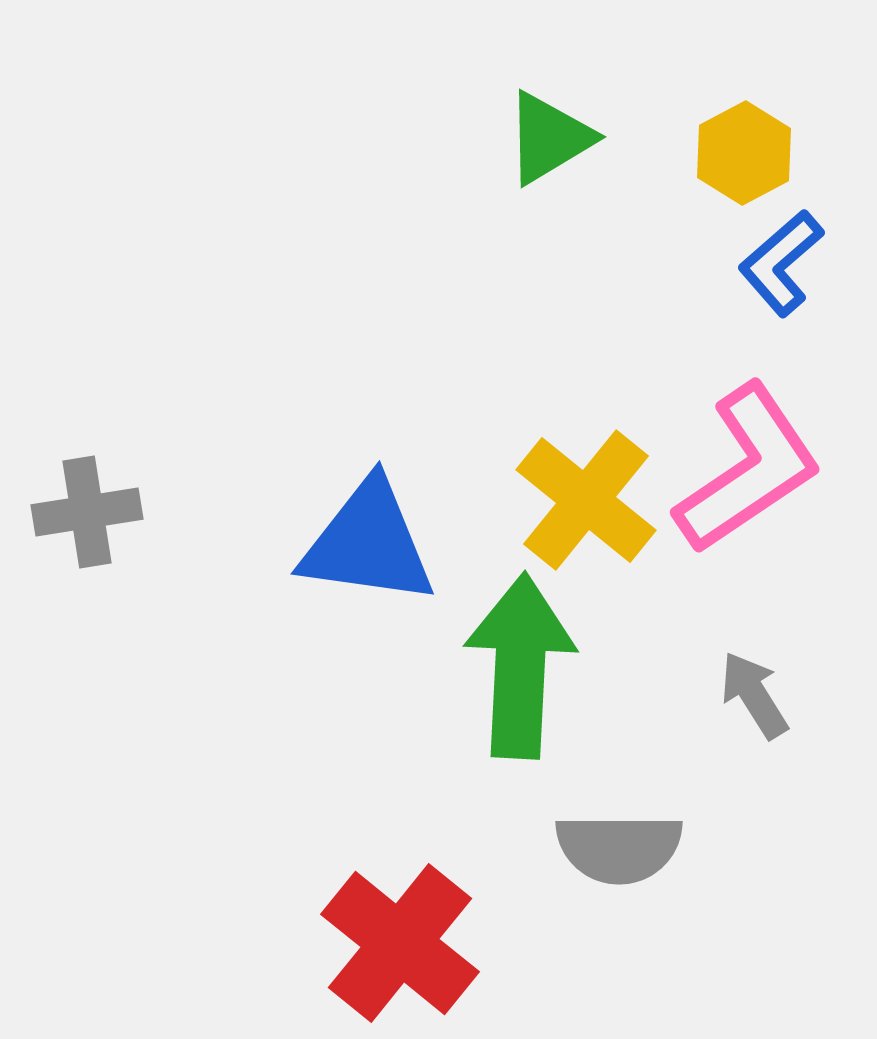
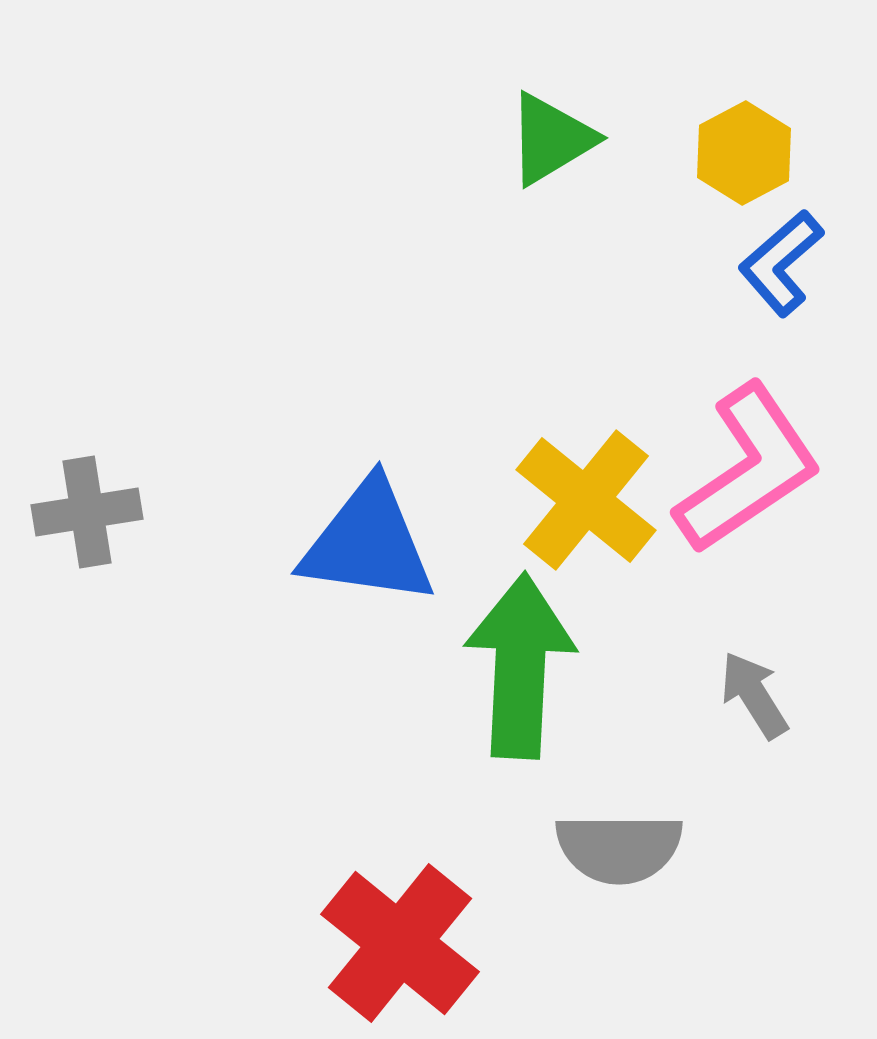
green triangle: moved 2 px right, 1 px down
